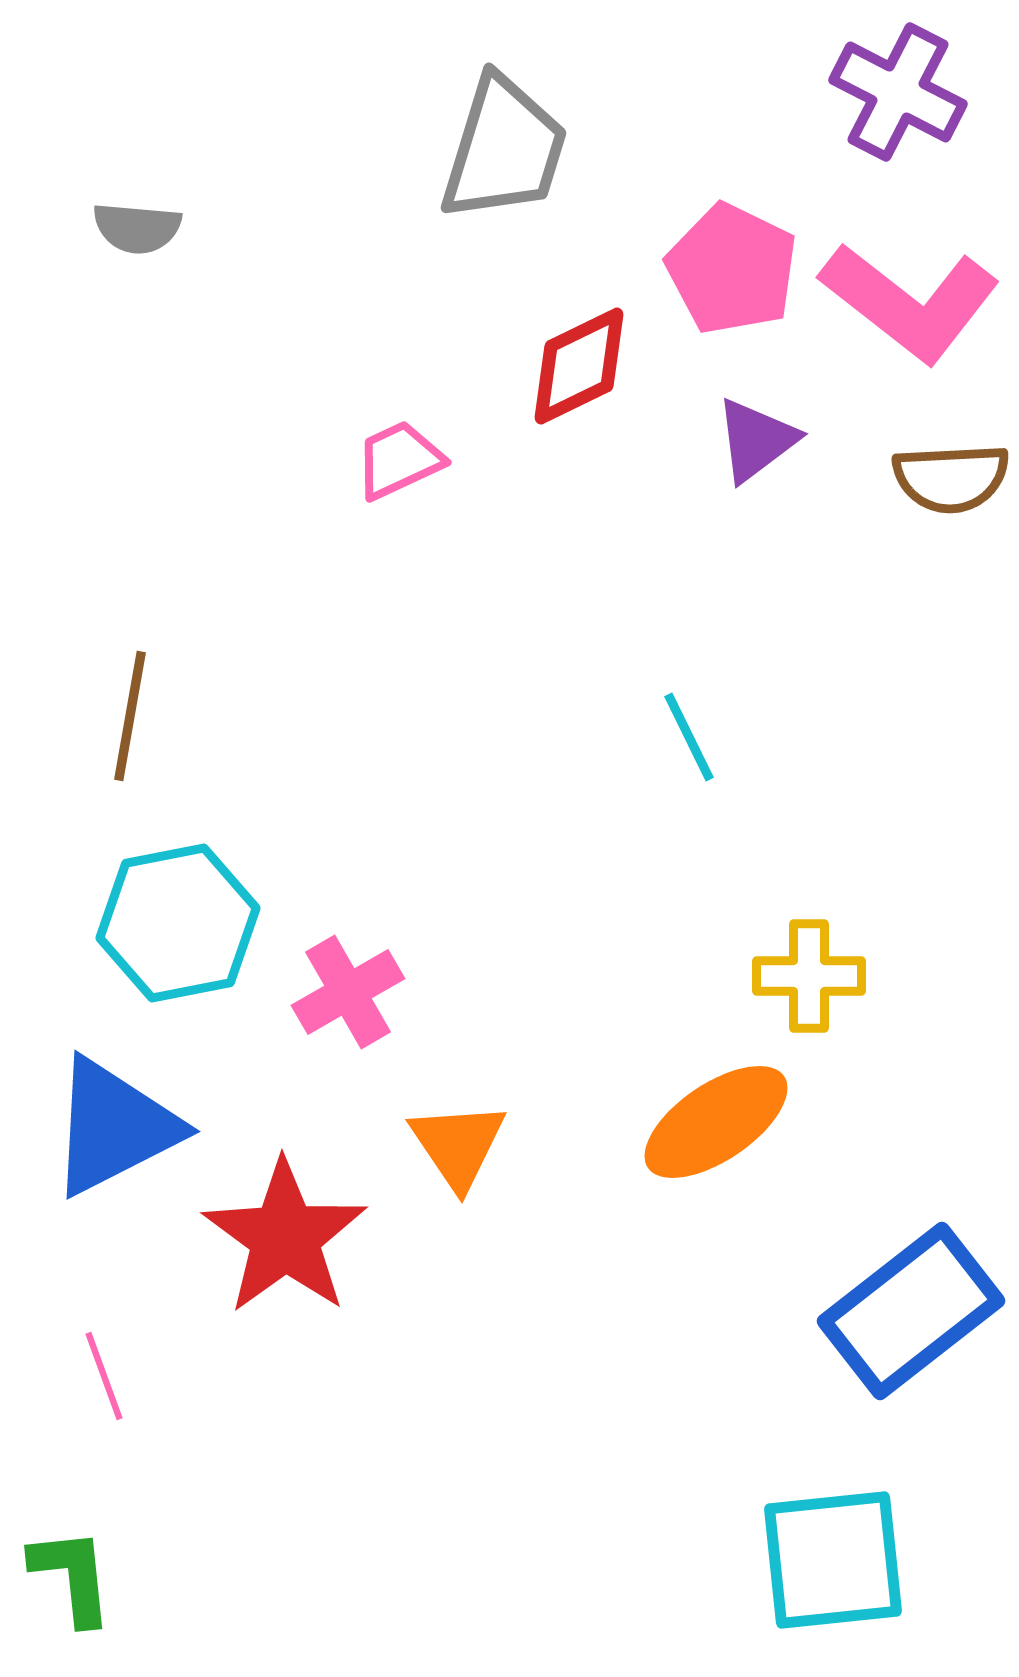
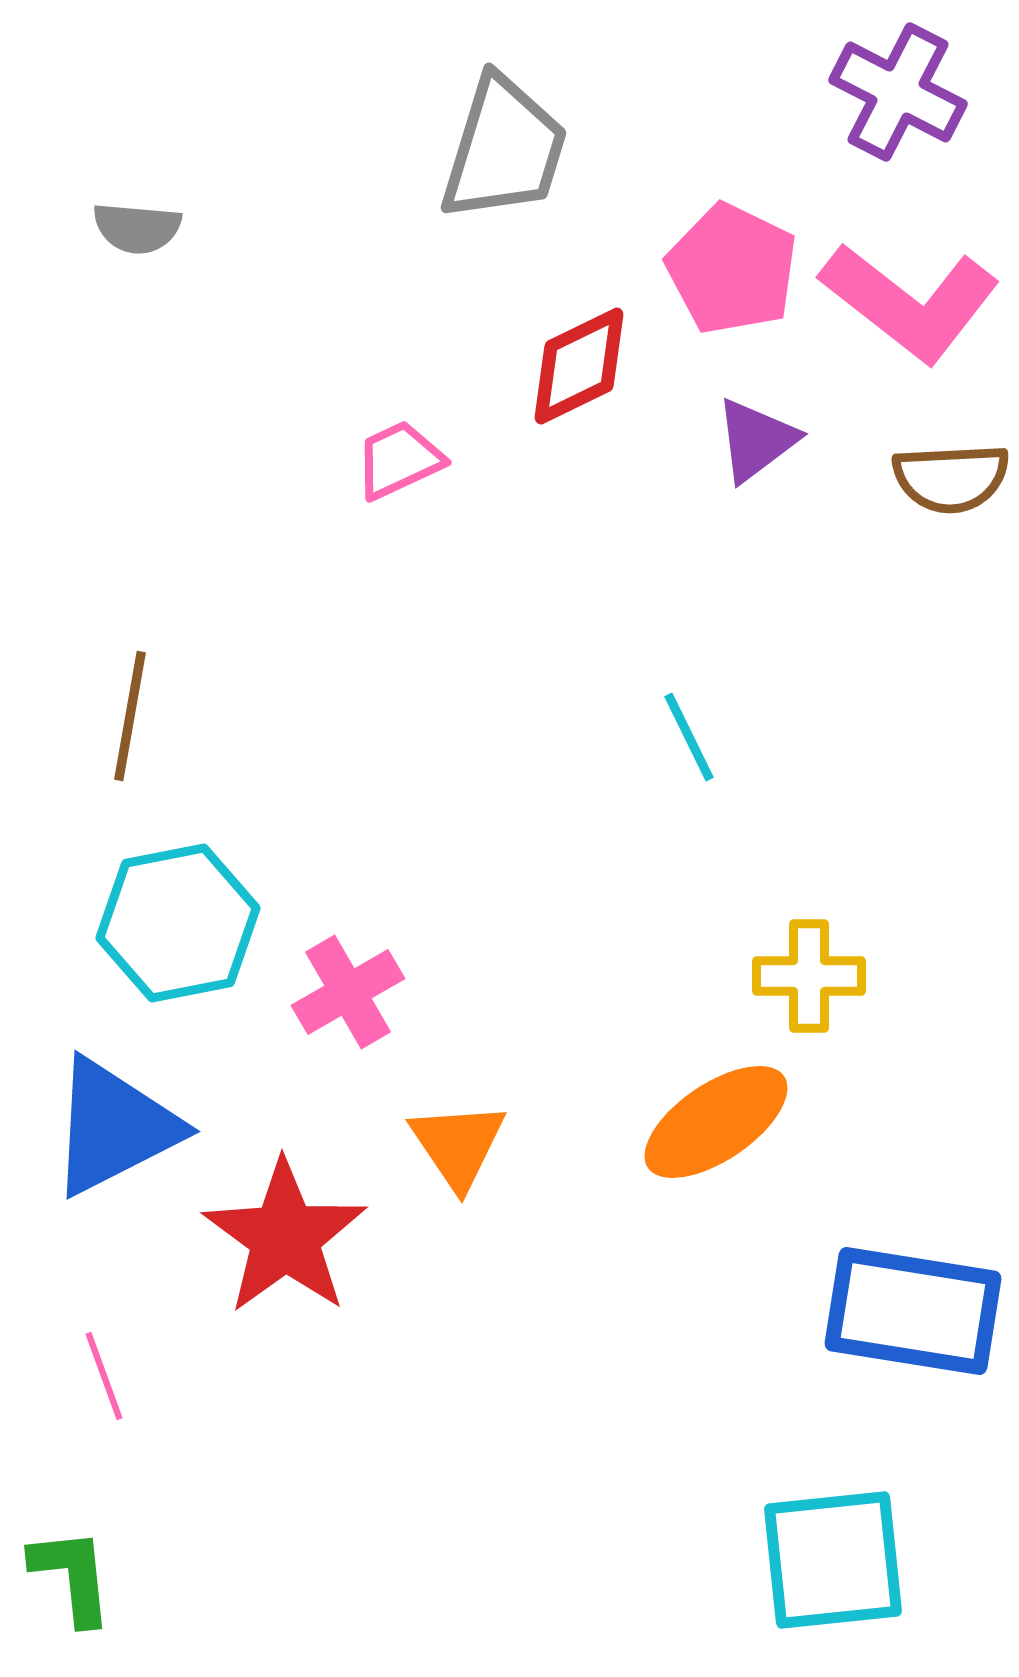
blue rectangle: moved 2 px right; rotated 47 degrees clockwise
